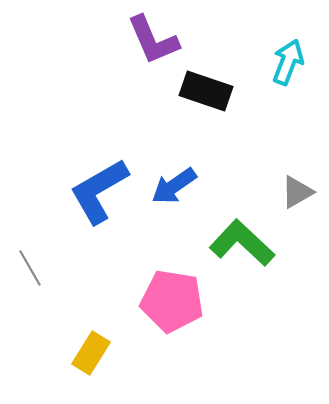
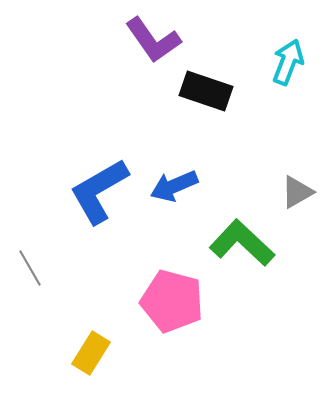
purple L-shape: rotated 12 degrees counterclockwise
blue arrow: rotated 12 degrees clockwise
pink pentagon: rotated 6 degrees clockwise
